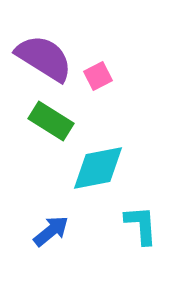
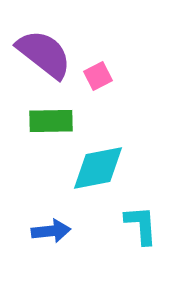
purple semicircle: moved 4 px up; rotated 6 degrees clockwise
green rectangle: rotated 33 degrees counterclockwise
blue arrow: rotated 33 degrees clockwise
